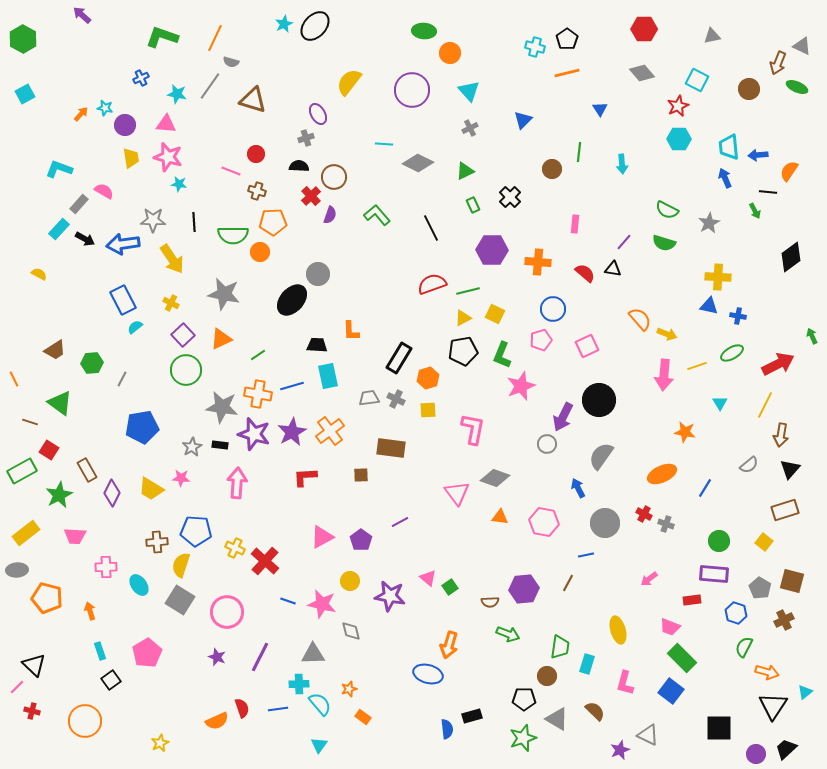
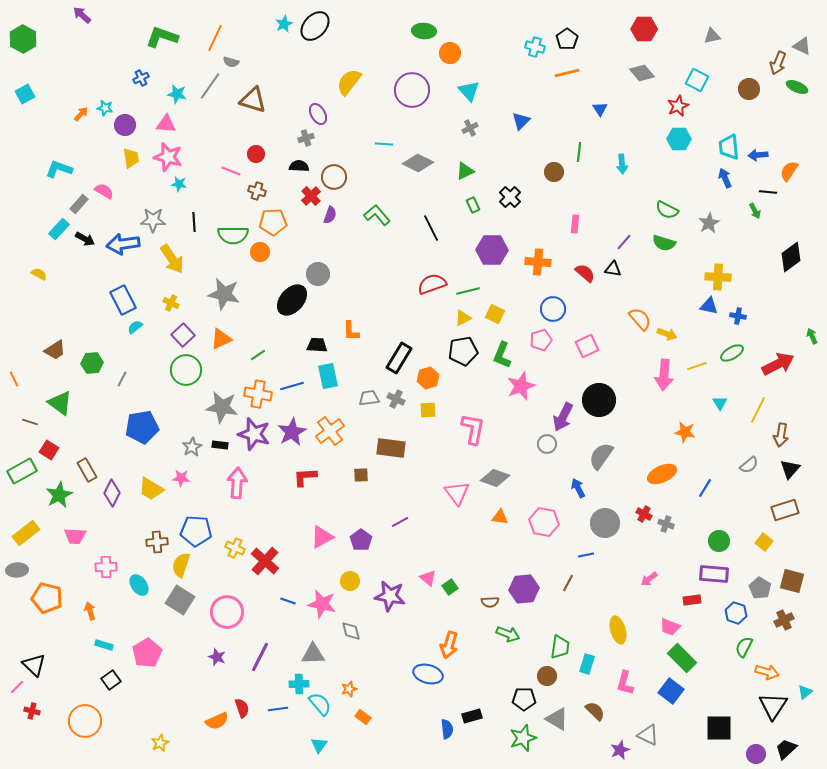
blue triangle at (523, 120): moved 2 px left, 1 px down
brown circle at (552, 169): moved 2 px right, 3 px down
yellow line at (765, 405): moved 7 px left, 5 px down
cyan rectangle at (100, 651): moved 4 px right, 6 px up; rotated 54 degrees counterclockwise
